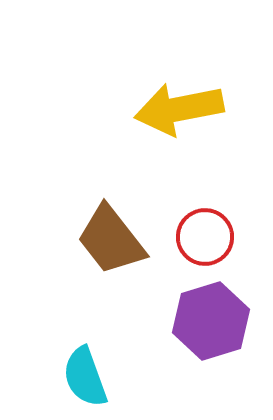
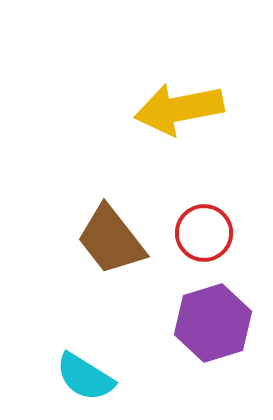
red circle: moved 1 px left, 4 px up
purple hexagon: moved 2 px right, 2 px down
cyan semicircle: rotated 38 degrees counterclockwise
